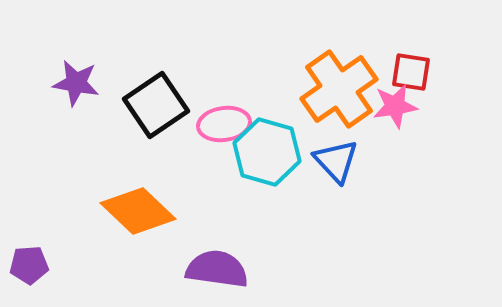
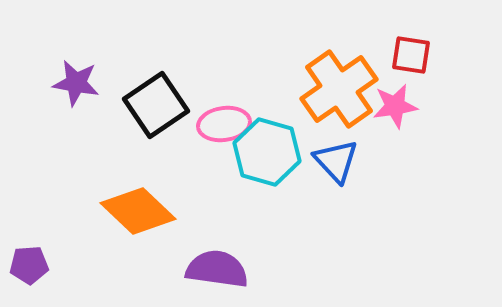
red square: moved 17 px up
